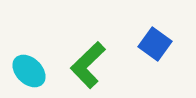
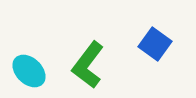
green L-shape: rotated 9 degrees counterclockwise
